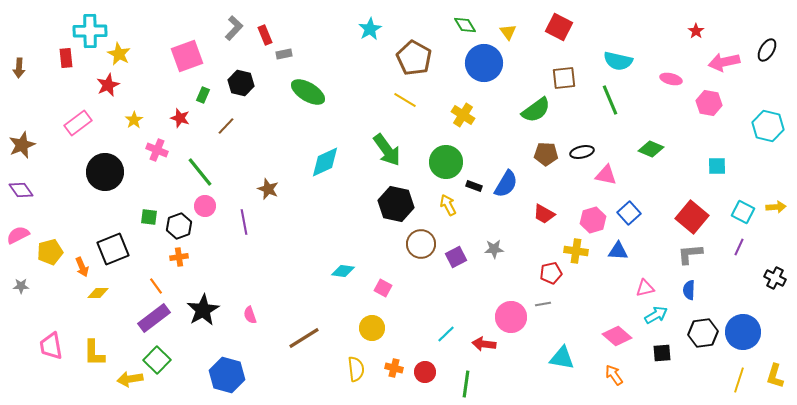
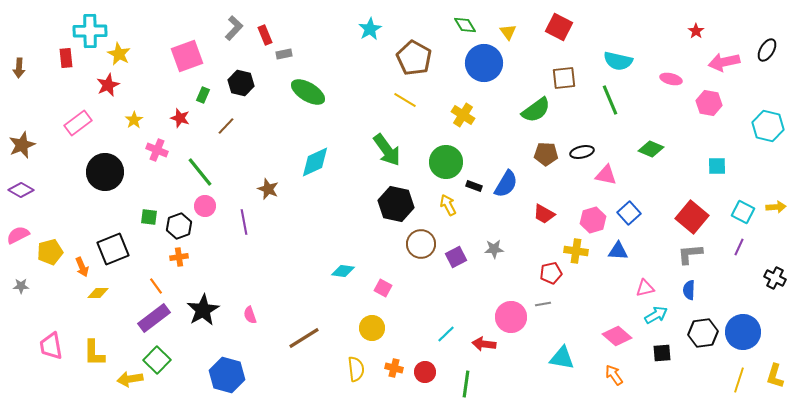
cyan diamond at (325, 162): moved 10 px left
purple diamond at (21, 190): rotated 25 degrees counterclockwise
